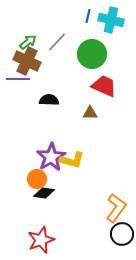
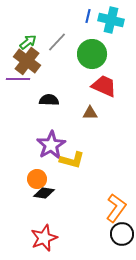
brown cross: rotated 12 degrees clockwise
purple star: moved 12 px up
red star: moved 3 px right, 2 px up
